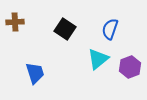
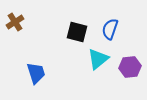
brown cross: rotated 30 degrees counterclockwise
black square: moved 12 px right, 3 px down; rotated 20 degrees counterclockwise
purple hexagon: rotated 15 degrees clockwise
blue trapezoid: moved 1 px right
